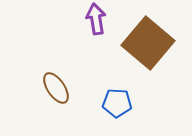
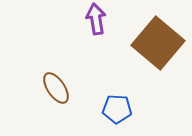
brown square: moved 10 px right
blue pentagon: moved 6 px down
